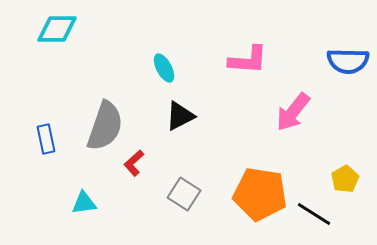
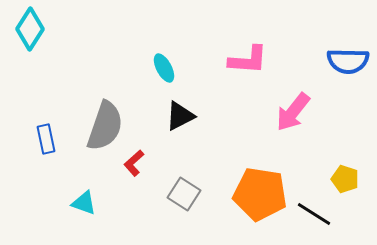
cyan diamond: moved 27 px left; rotated 57 degrees counterclockwise
yellow pentagon: rotated 24 degrees counterclockwise
cyan triangle: rotated 28 degrees clockwise
